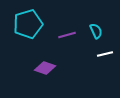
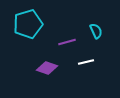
purple line: moved 7 px down
white line: moved 19 px left, 8 px down
purple diamond: moved 2 px right
